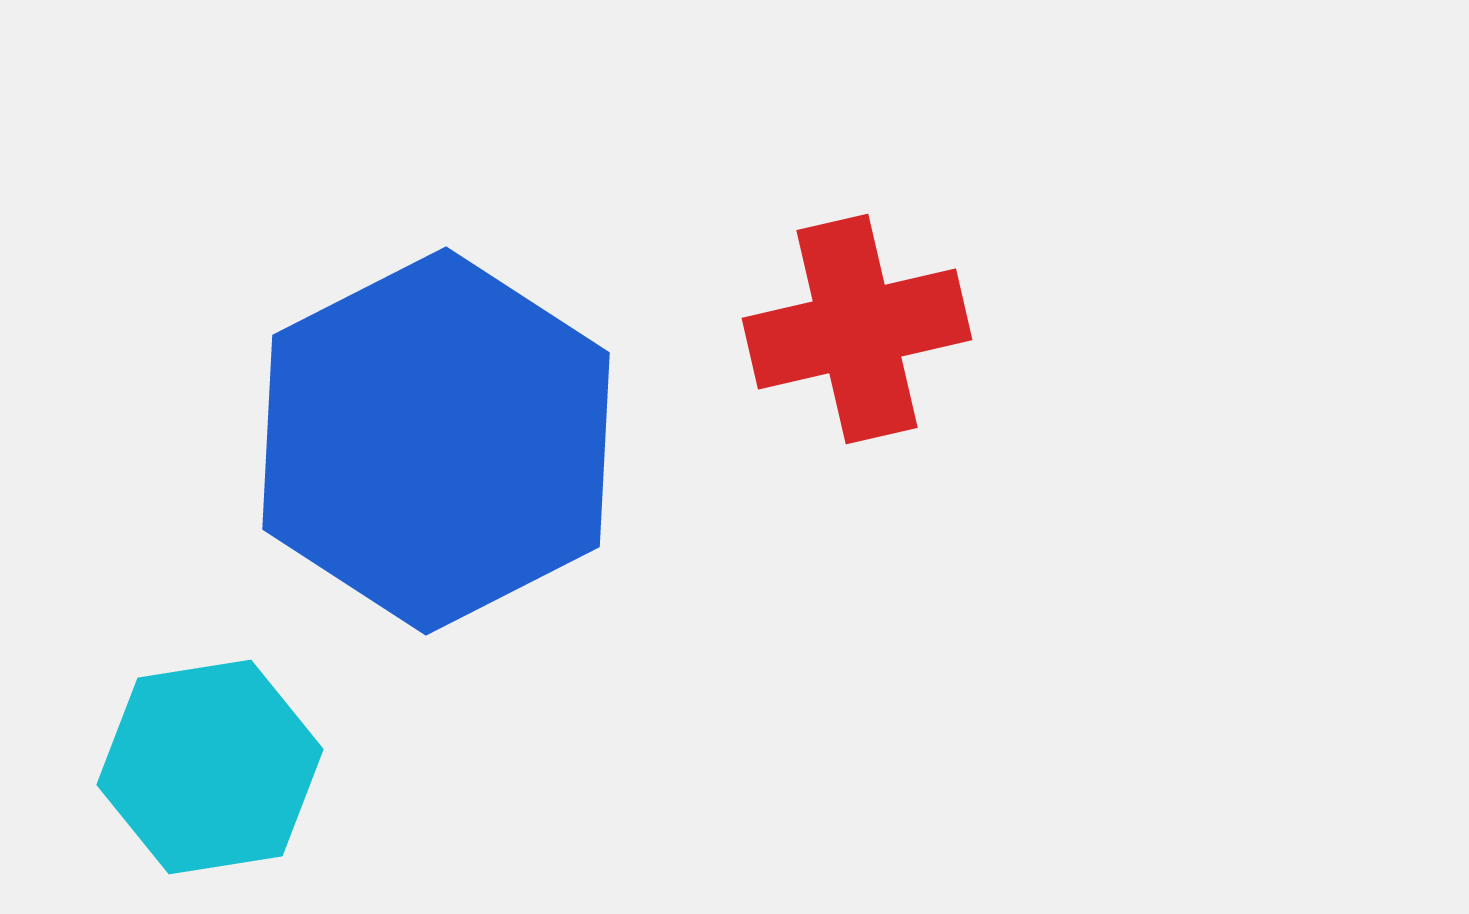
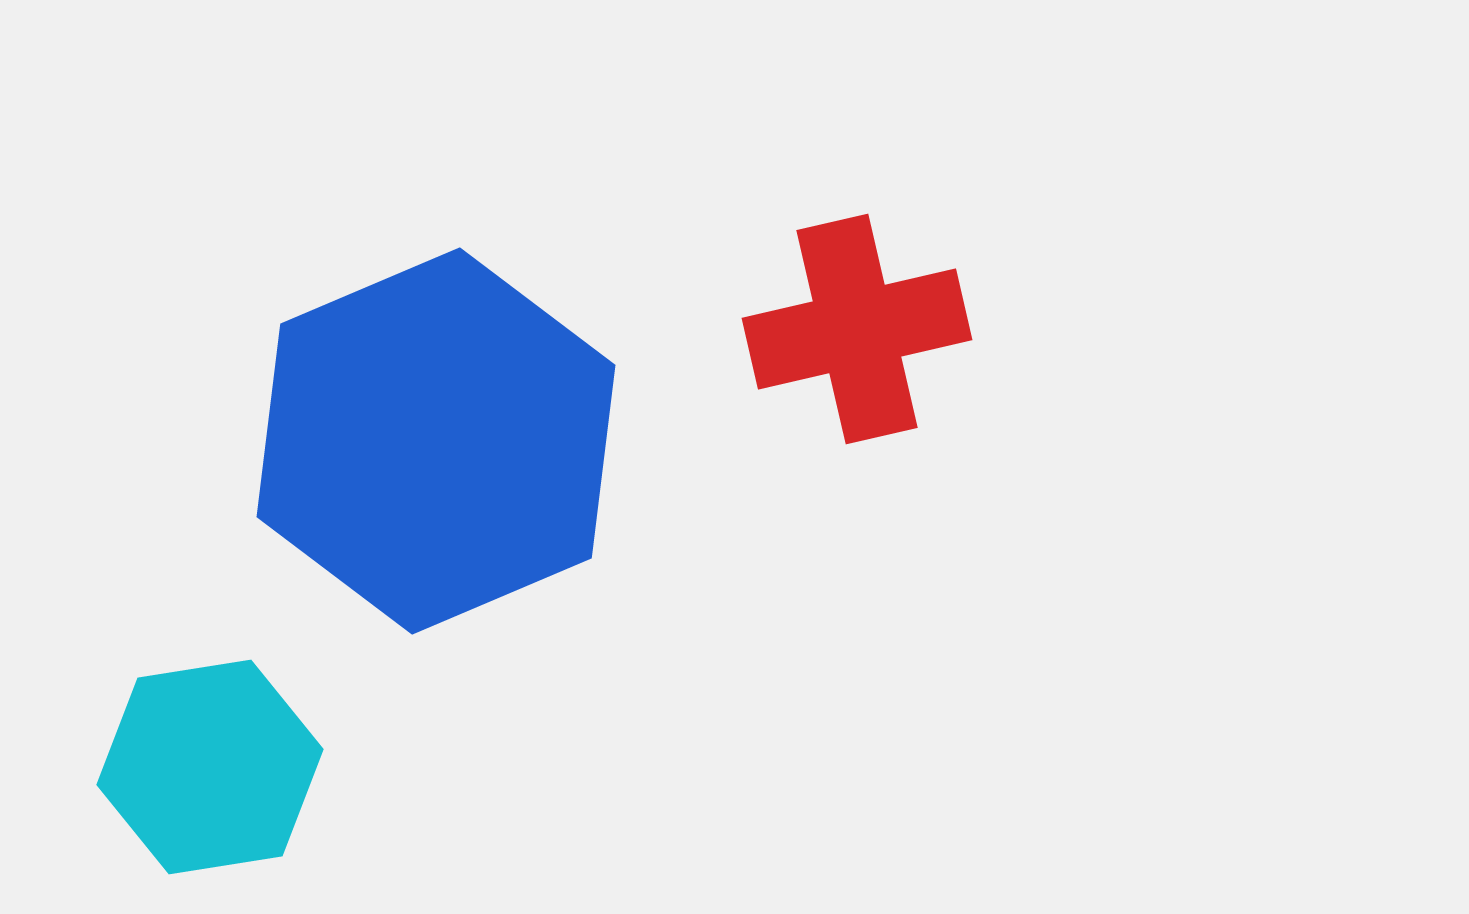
blue hexagon: rotated 4 degrees clockwise
